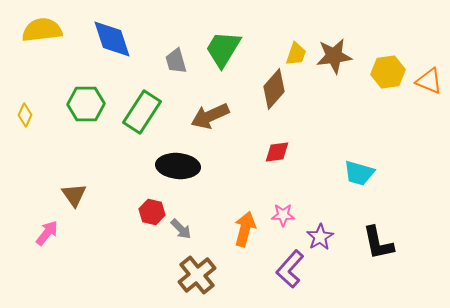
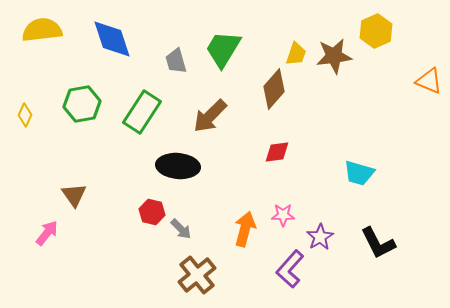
yellow hexagon: moved 12 px left, 41 px up; rotated 16 degrees counterclockwise
green hexagon: moved 4 px left; rotated 9 degrees counterclockwise
brown arrow: rotated 21 degrees counterclockwise
black L-shape: rotated 15 degrees counterclockwise
